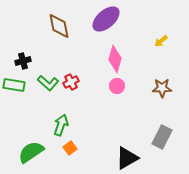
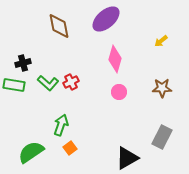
black cross: moved 2 px down
pink circle: moved 2 px right, 6 px down
